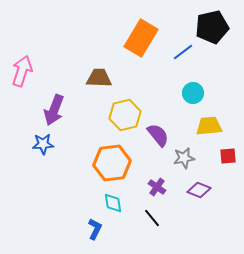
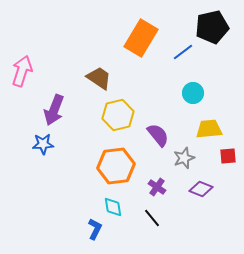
brown trapezoid: rotated 32 degrees clockwise
yellow hexagon: moved 7 px left
yellow trapezoid: moved 3 px down
gray star: rotated 10 degrees counterclockwise
orange hexagon: moved 4 px right, 3 px down
purple diamond: moved 2 px right, 1 px up
cyan diamond: moved 4 px down
